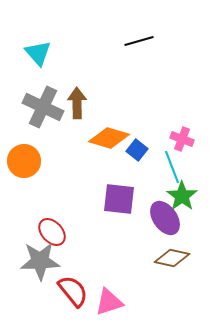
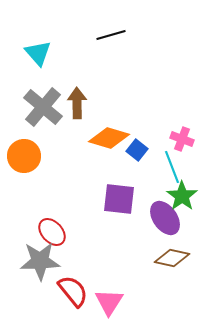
black line: moved 28 px left, 6 px up
gray cross: rotated 15 degrees clockwise
orange circle: moved 5 px up
pink triangle: rotated 40 degrees counterclockwise
